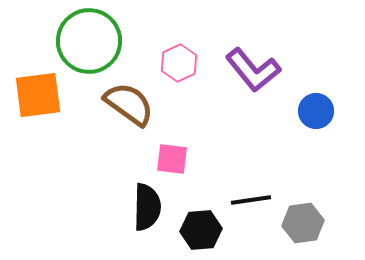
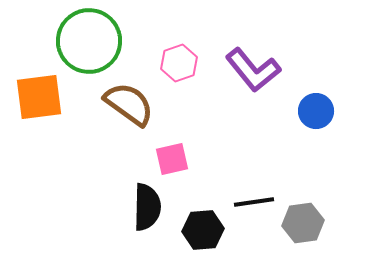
pink hexagon: rotated 6 degrees clockwise
orange square: moved 1 px right, 2 px down
pink square: rotated 20 degrees counterclockwise
black line: moved 3 px right, 2 px down
black hexagon: moved 2 px right
